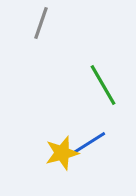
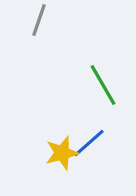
gray line: moved 2 px left, 3 px up
blue line: rotated 9 degrees counterclockwise
